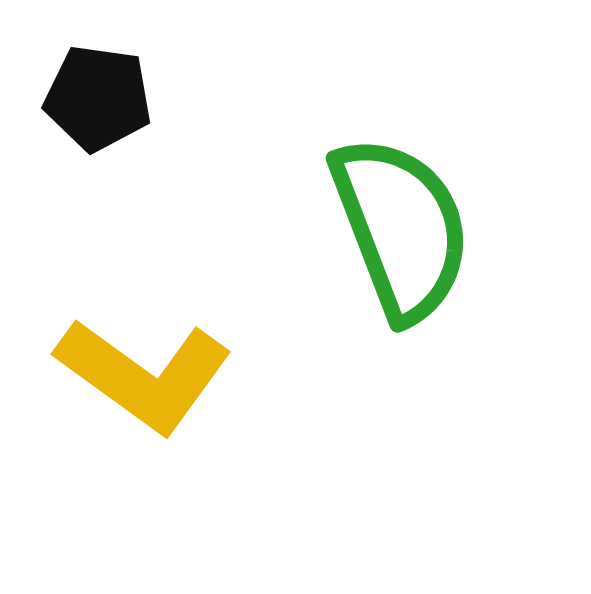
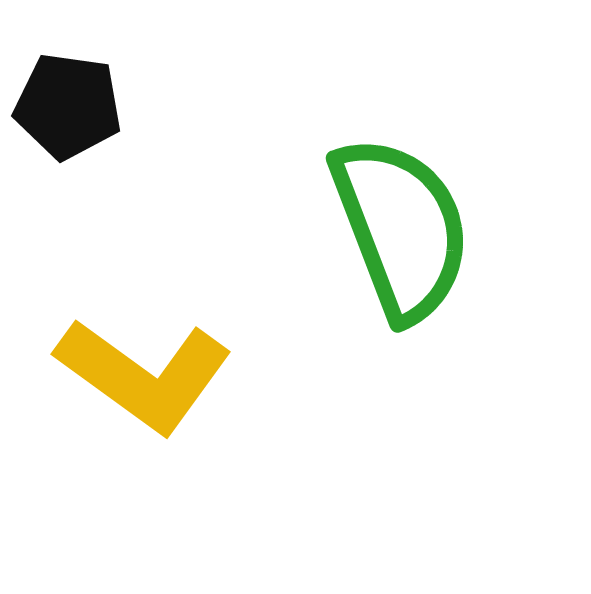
black pentagon: moved 30 px left, 8 px down
